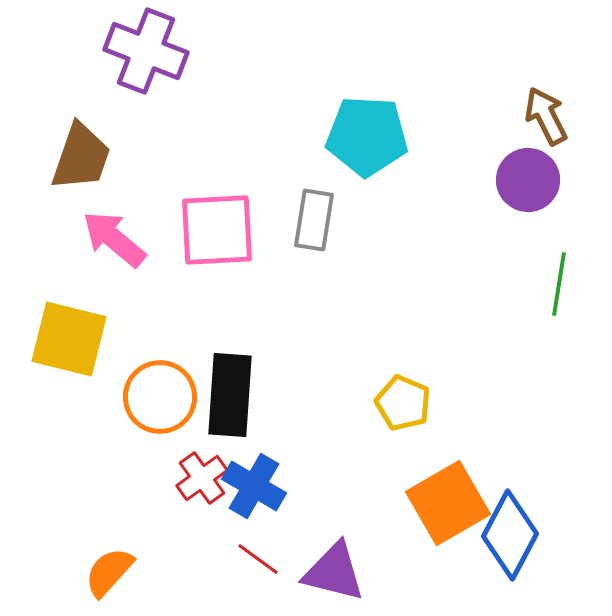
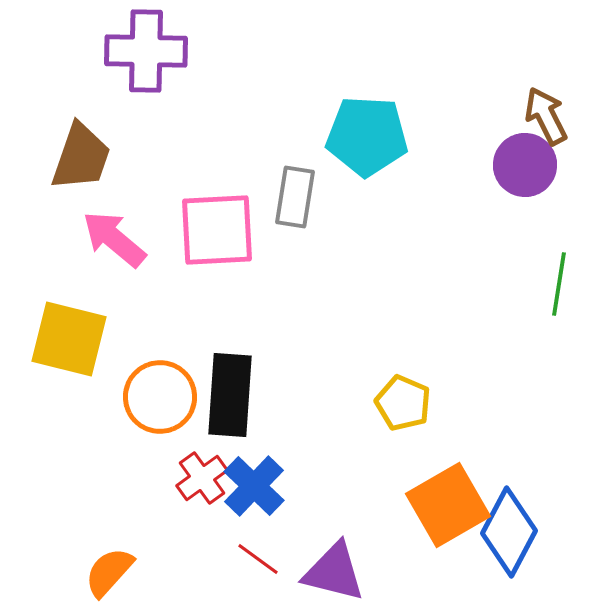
purple cross: rotated 20 degrees counterclockwise
purple circle: moved 3 px left, 15 px up
gray rectangle: moved 19 px left, 23 px up
blue cross: rotated 14 degrees clockwise
orange square: moved 2 px down
blue diamond: moved 1 px left, 3 px up
